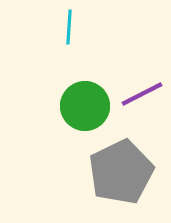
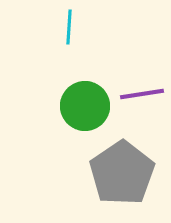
purple line: rotated 18 degrees clockwise
gray pentagon: moved 1 px right, 1 px down; rotated 8 degrees counterclockwise
